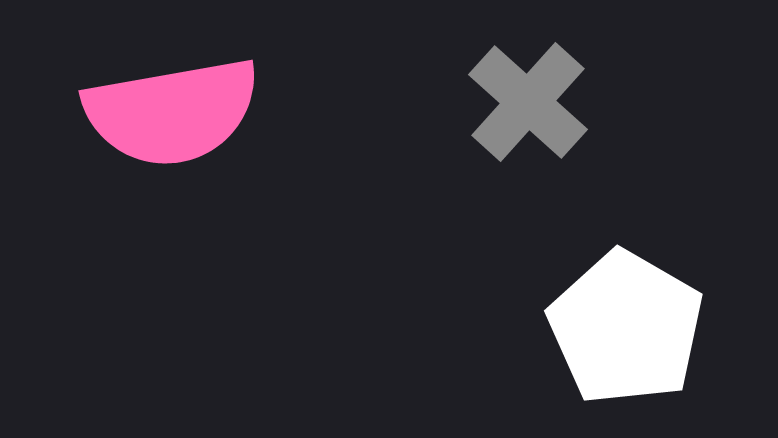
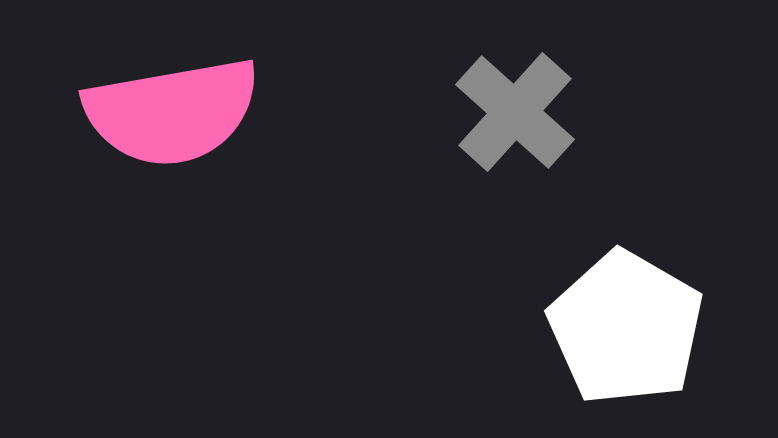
gray cross: moved 13 px left, 10 px down
